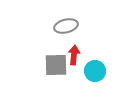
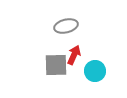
red arrow: rotated 18 degrees clockwise
